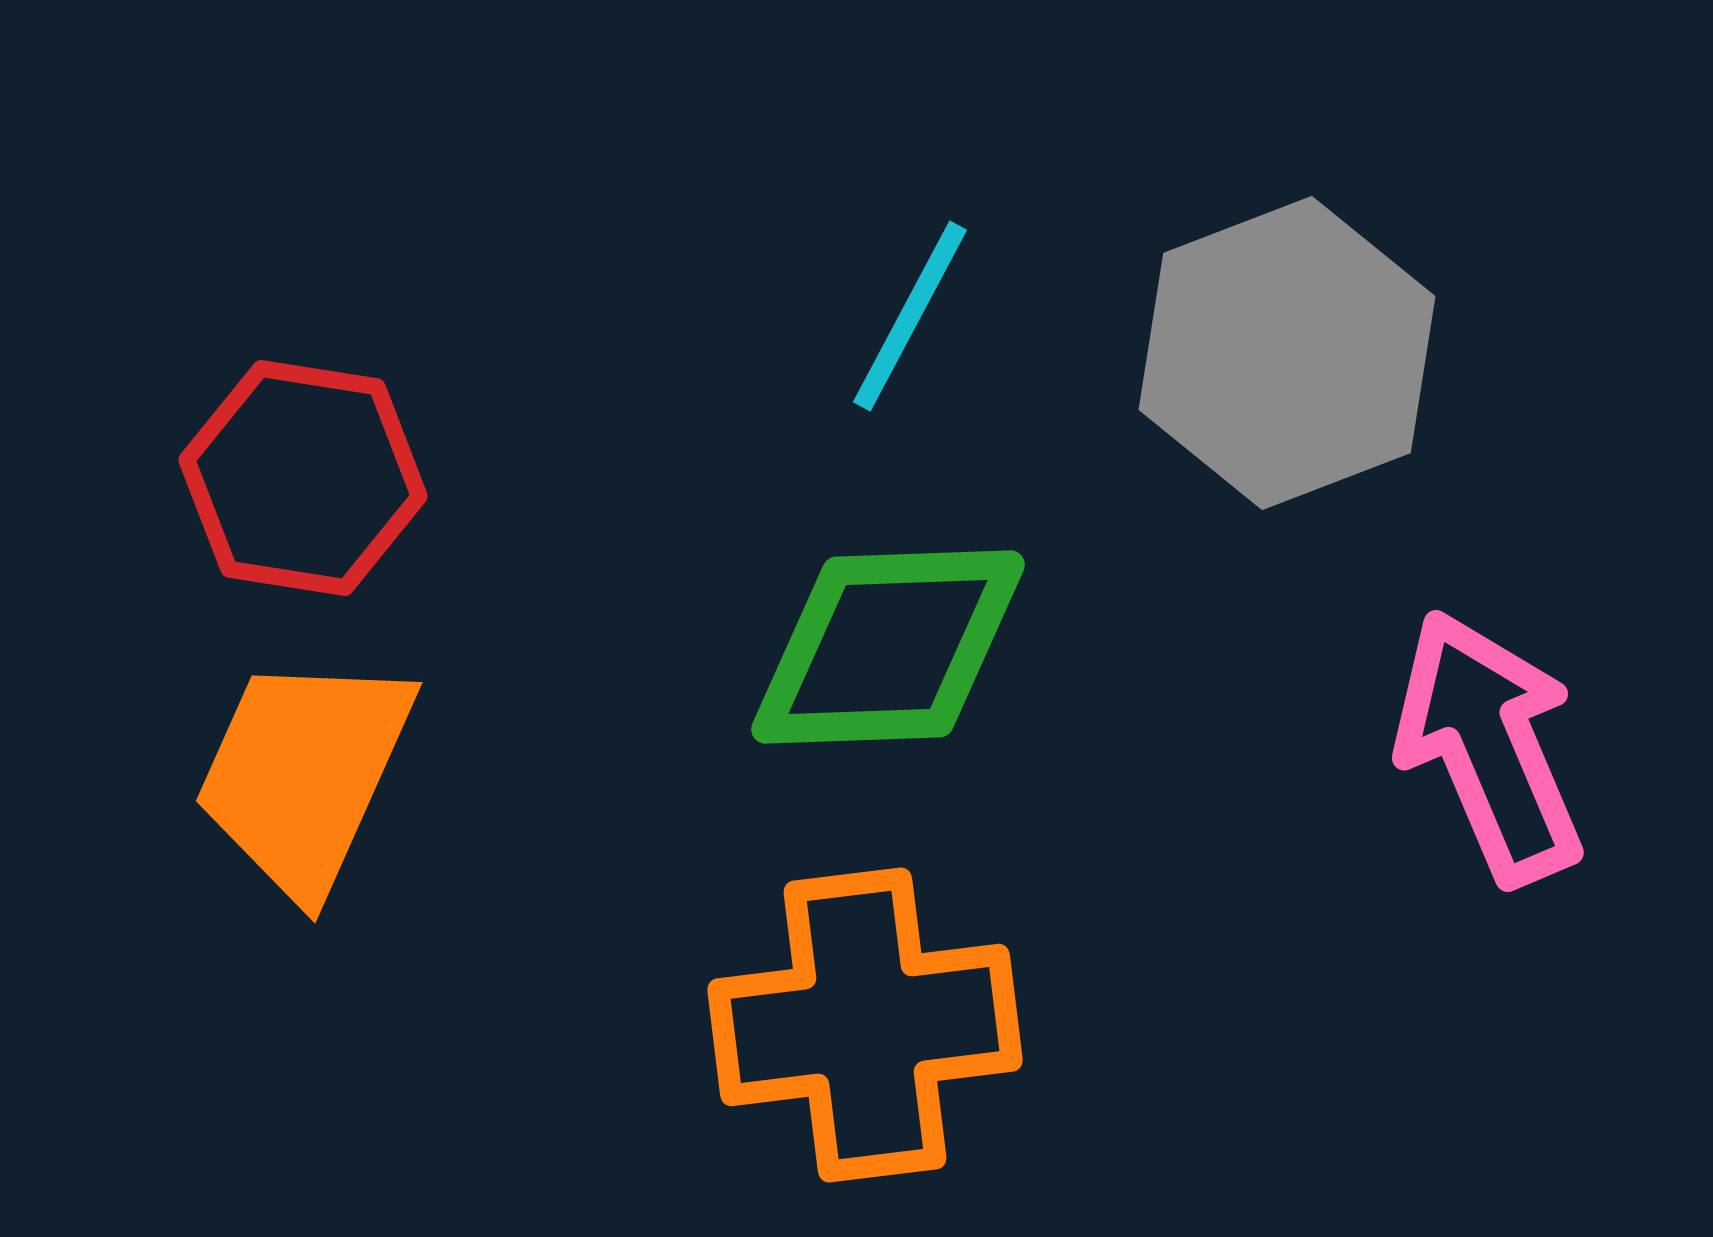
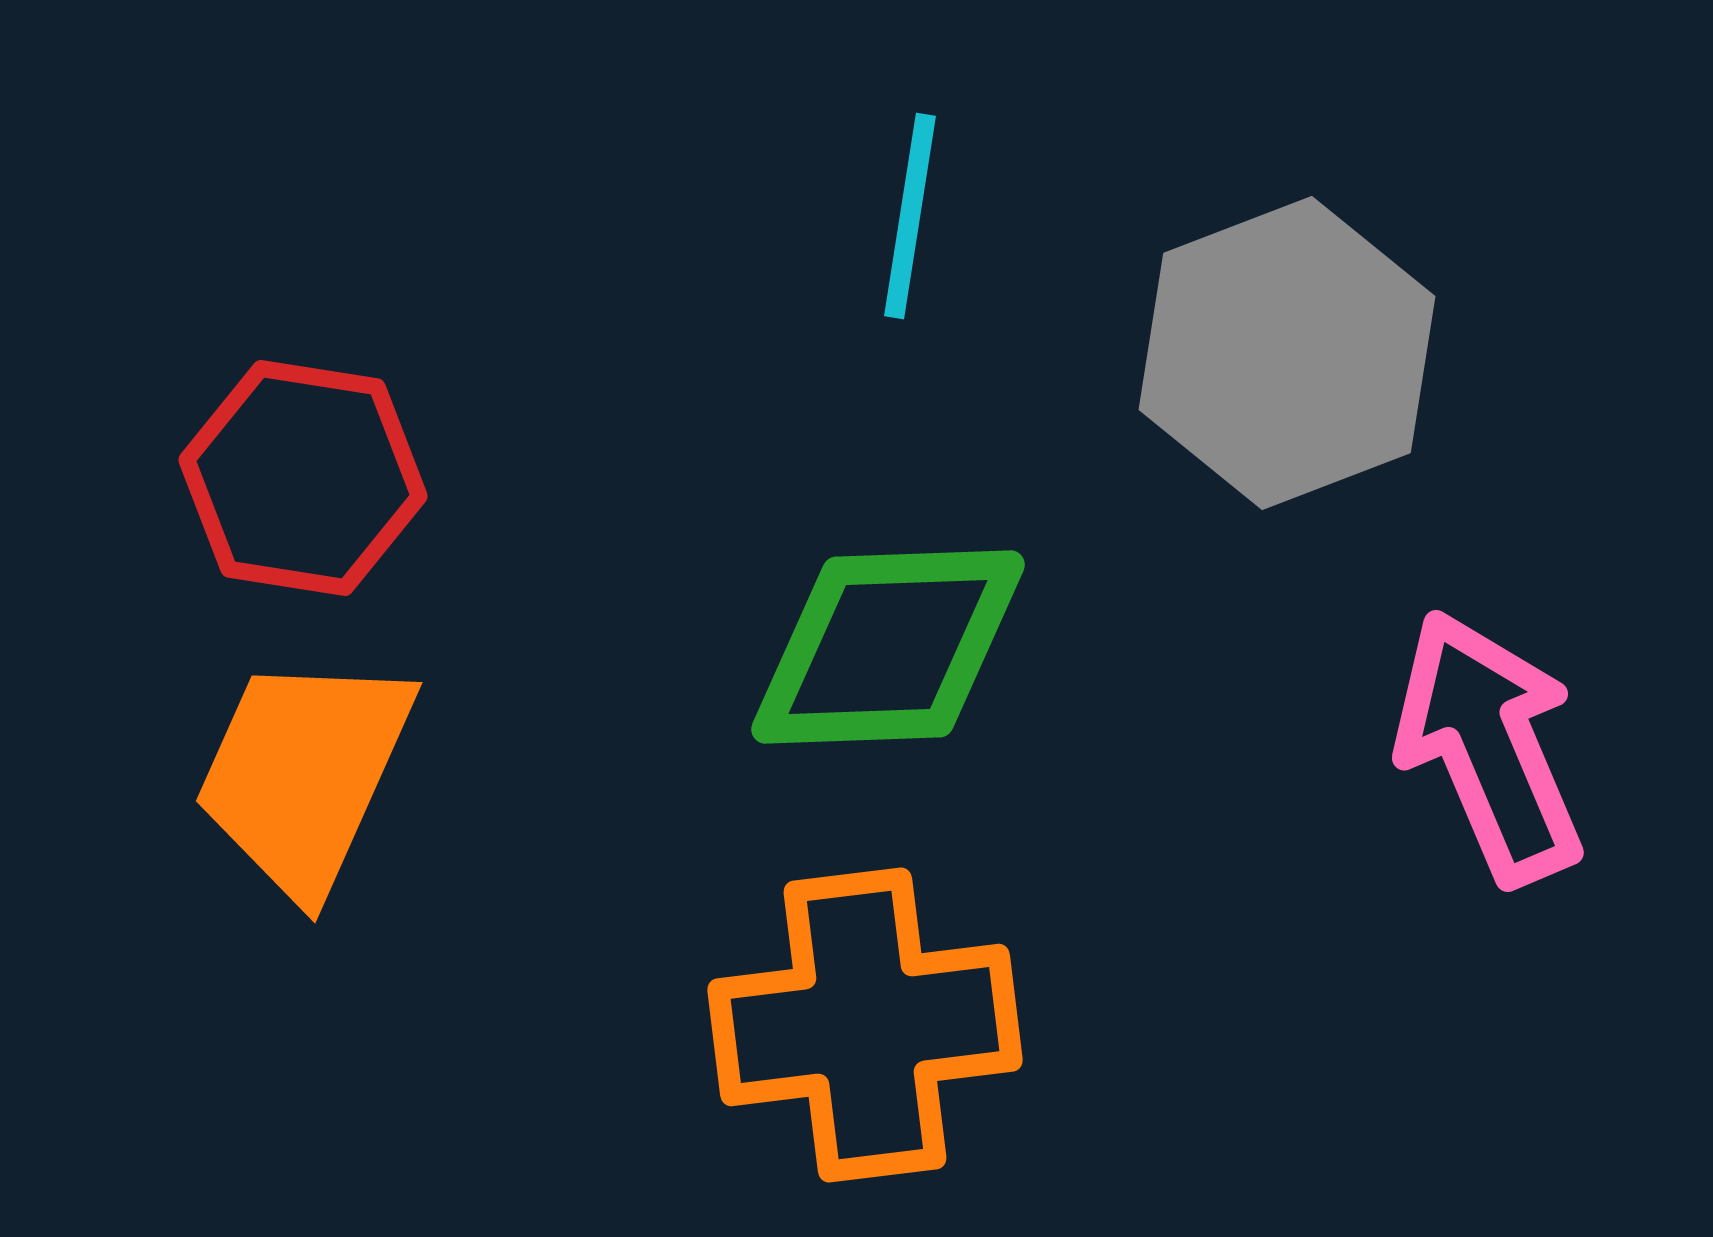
cyan line: moved 100 px up; rotated 19 degrees counterclockwise
